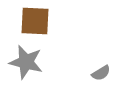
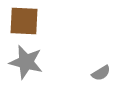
brown square: moved 11 px left
